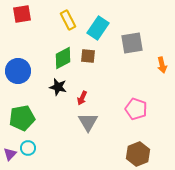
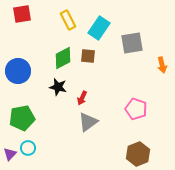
cyan rectangle: moved 1 px right
gray triangle: rotated 25 degrees clockwise
